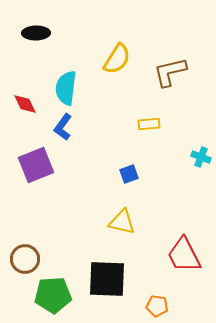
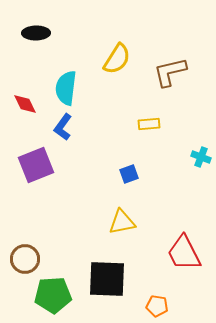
yellow triangle: rotated 24 degrees counterclockwise
red trapezoid: moved 2 px up
